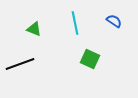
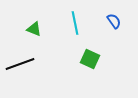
blue semicircle: rotated 21 degrees clockwise
